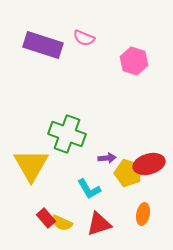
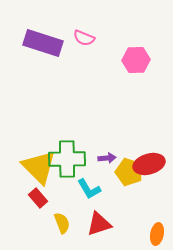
purple rectangle: moved 2 px up
pink hexagon: moved 2 px right, 1 px up; rotated 20 degrees counterclockwise
green cross: moved 25 px down; rotated 21 degrees counterclockwise
yellow triangle: moved 8 px right, 2 px down; rotated 15 degrees counterclockwise
yellow pentagon: moved 1 px right, 1 px up
orange ellipse: moved 14 px right, 20 px down
red rectangle: moved 8 px left, 20 px up
yellow semicircle: rotated 135 degrees counterclockwise
